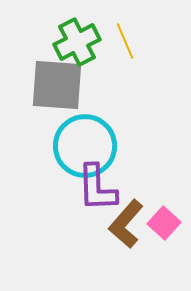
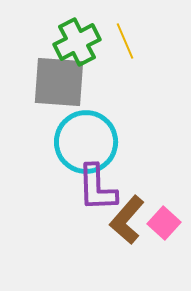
gray square: moved 2 px right, 3 px up
cyan circle: moved 1 px right, 4 px up
brown L-shape: moved 1 px right, 4 px up
